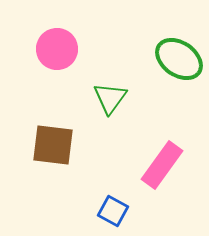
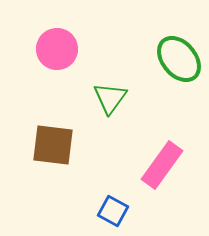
green ellipse: rotated 15 degrees clockwise
